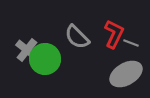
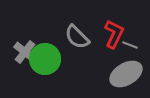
gray line: moved 1 px left, 2 px down
gray cross: moved 2 px left, 2 px down
